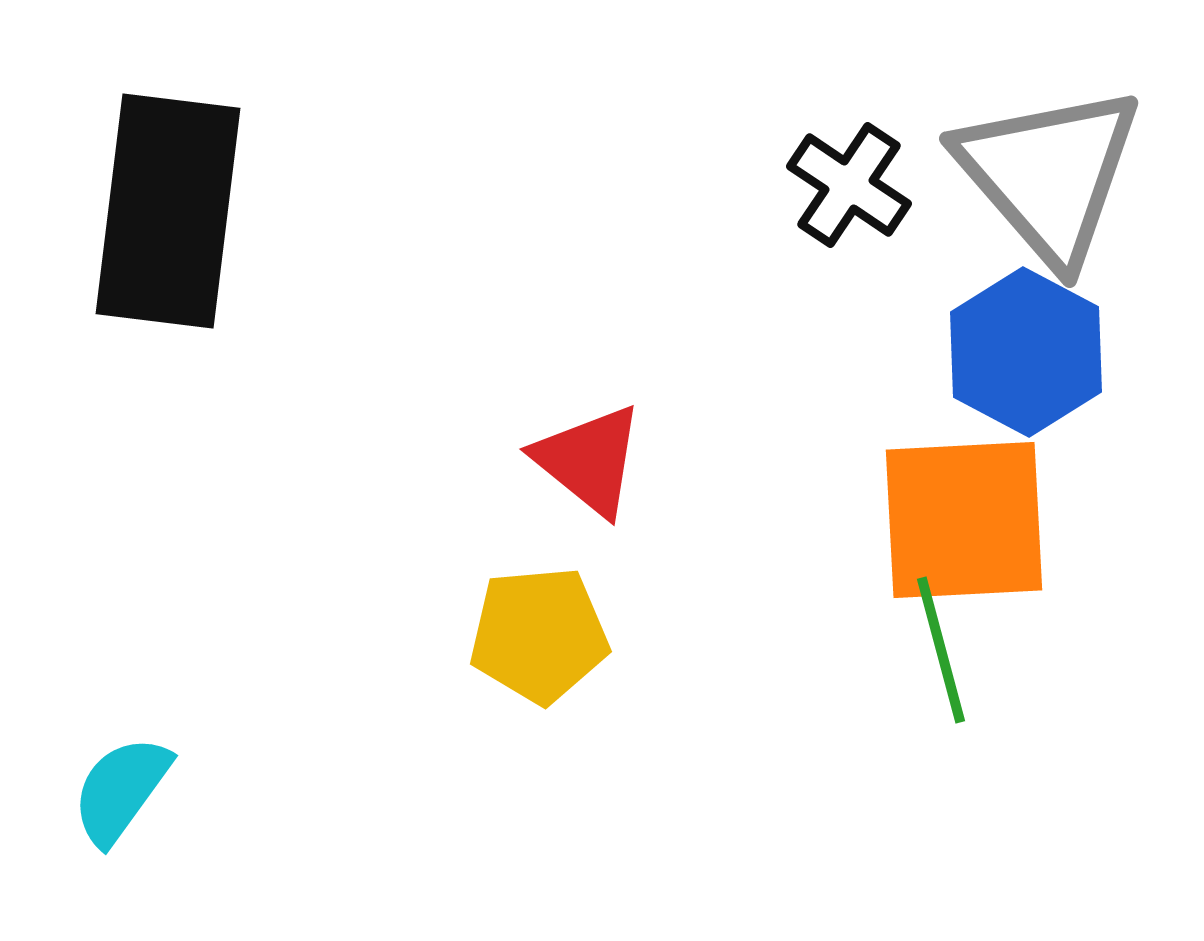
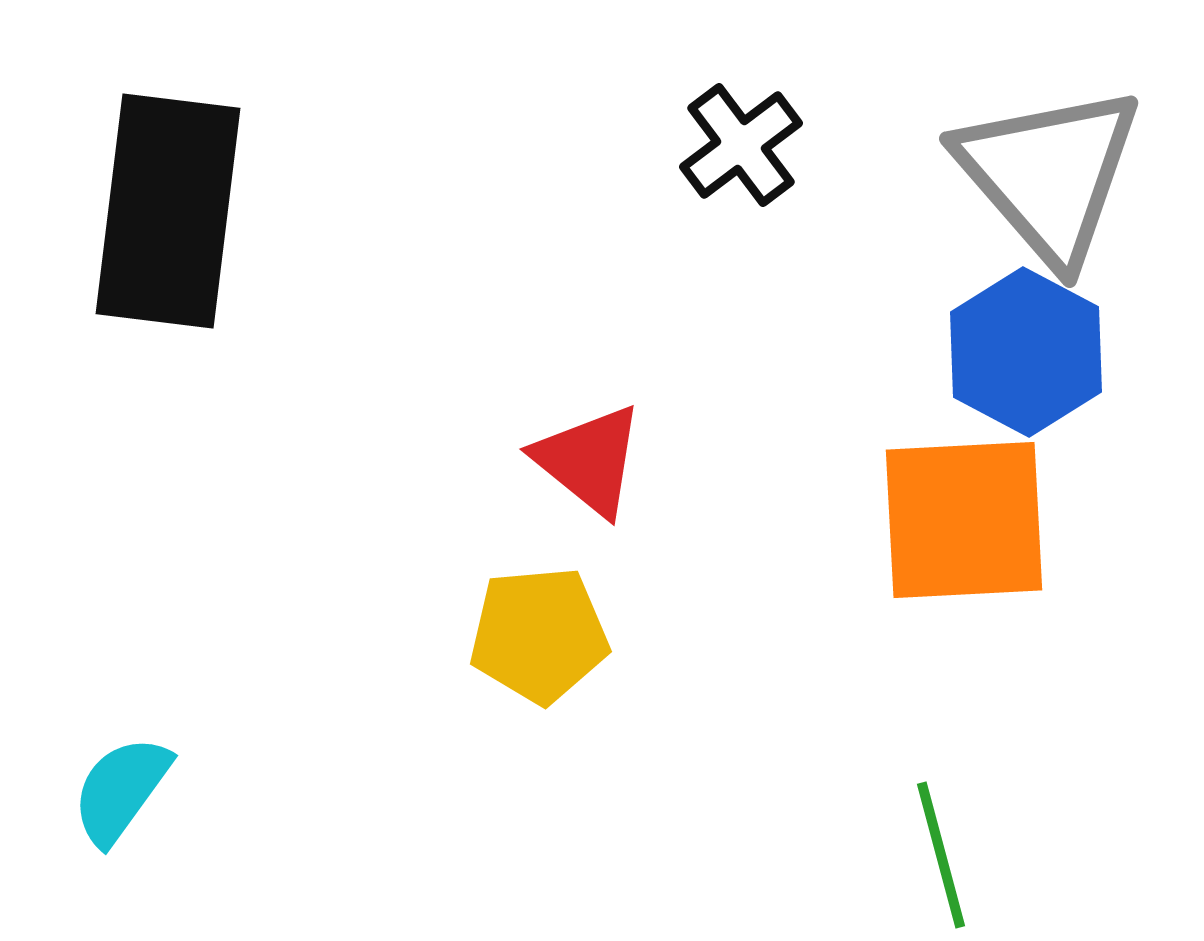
black cross: moved 108 px left, 40 px up; rotated 19 degrees clockwise
green line: moved 205 px down
